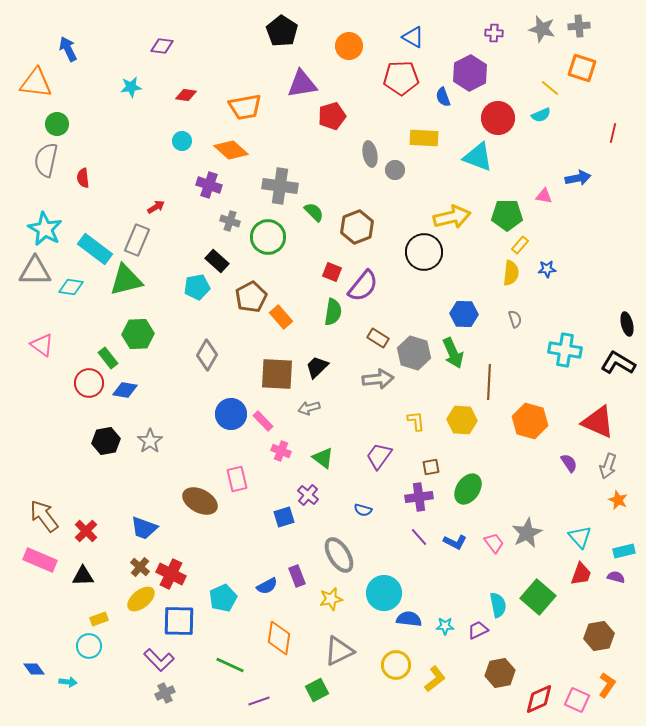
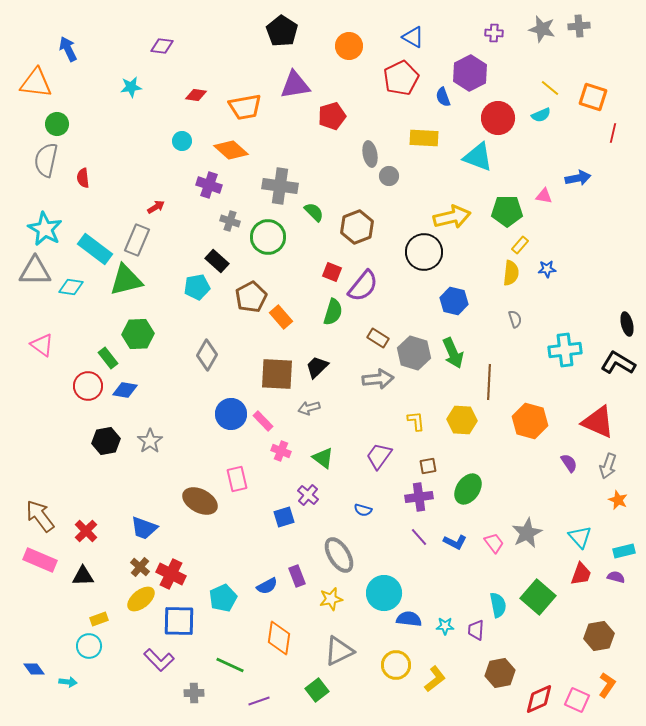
orange square at (582, 68): moved 11 px right, 29 px down
red pentagon at (401, 78): rotated 24 degrees counterclockwise
purple triangle at (302, 84): moved 7 px left, 1 px down
red diamond at (186, 95): moved 10 px right
gray circle at (395, 170): moved 6 px left, 6 px down
green pentagon at (507, 215): moved 4 px up
green semicircle at (333, 312): rotated 8 degrees clockwise
blue hexagon at (464, 314): moved 10 px left, 13 px up; rotated 12 degrees clockwise
cyan cross at (565, 350): rotated 16 degrees counterclockwise
red circle at (89, 383): moved 1 px left, 3 px down
brown square at (431, 467): moved 3 px left, 1 px up
brown arrow at (44, 516): moved 4 px left
purple trapezoid at (478, 630): moved 2 px left; rotated 60 degrees counterclockwise
green square at (317, 690): rotated 10 degrees counterclockwise
gray cross at (165, 693): moved 29 px right; rotated 24 degrees clockwise
